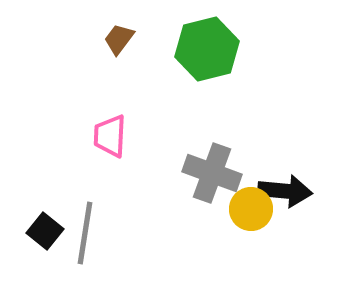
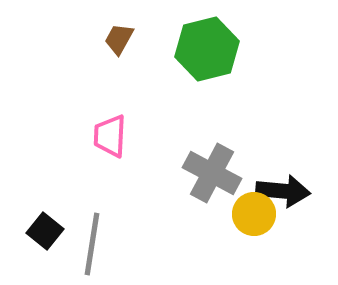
brown trapezoid: rotated 8 degrees counterclockwise
gray cross: rotated 8 degrees clockwise
black arrow: moved 2 px left
yellow circle: moved 3 px right, 5 px down
gray line: moved 7 px right, 11 px down
